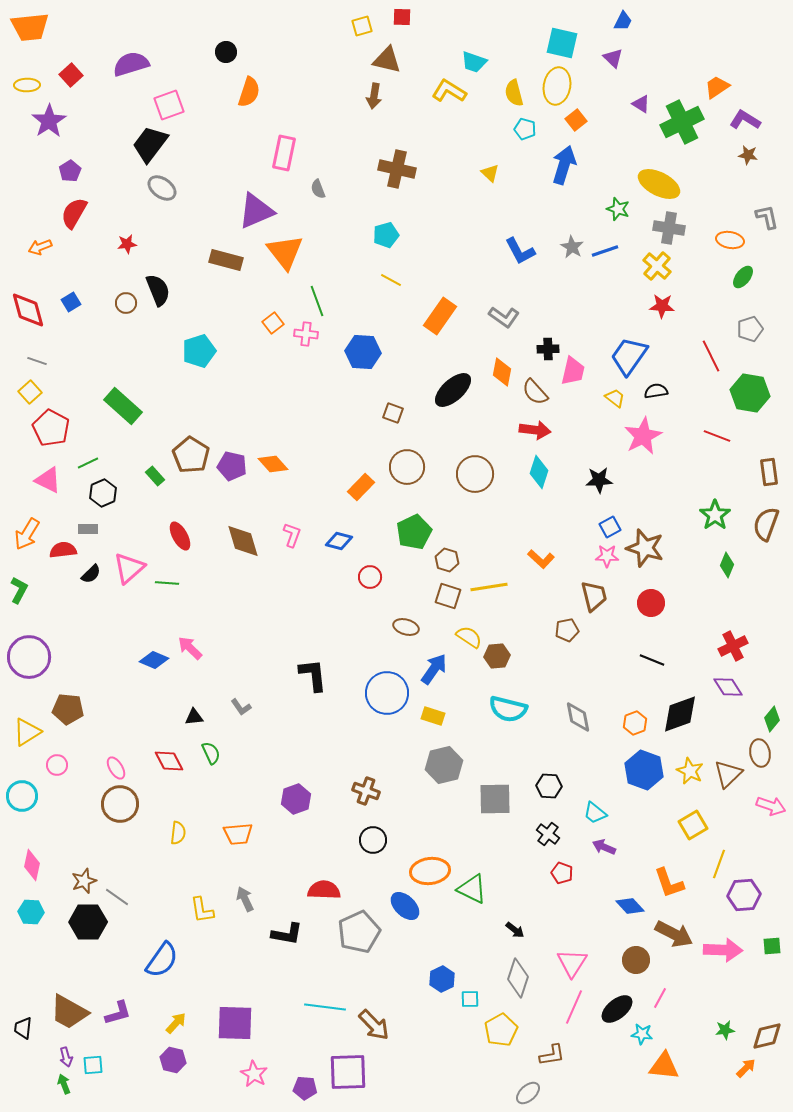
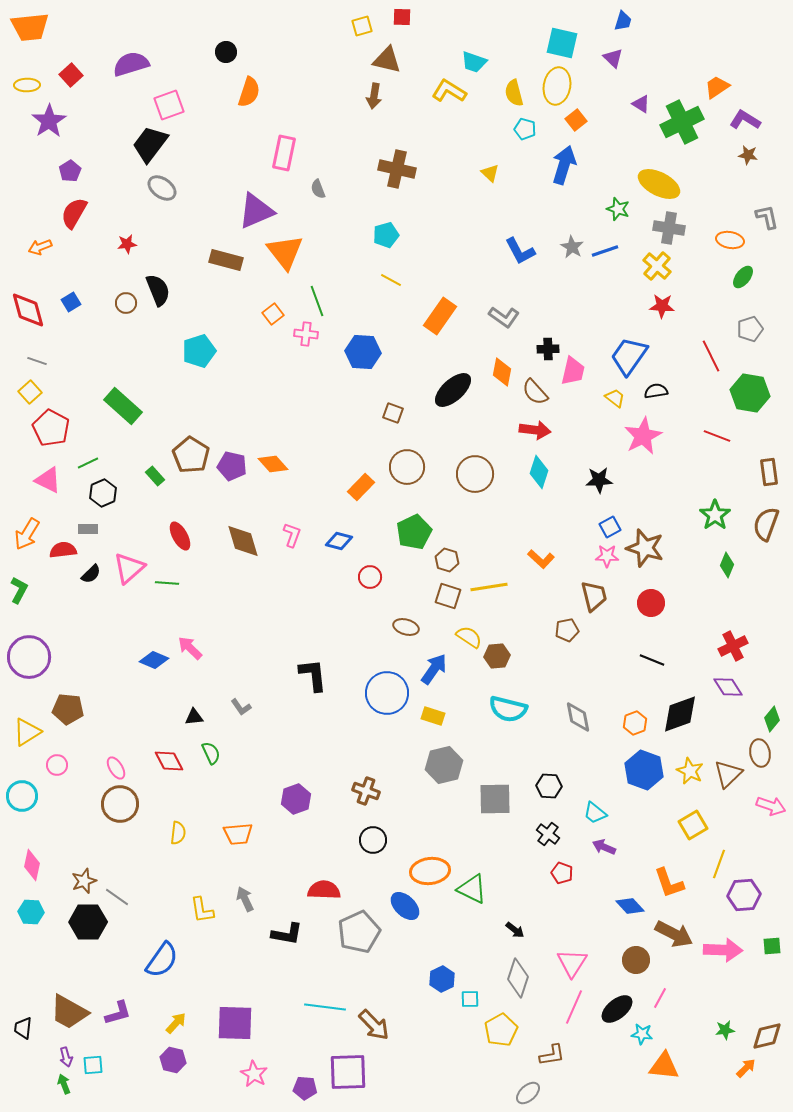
blue trapezoid at (623, 21): rotated 10 degrees counterclockwise
orange square at (273, 323): moved 9 px up
